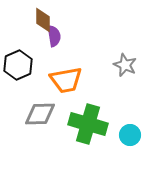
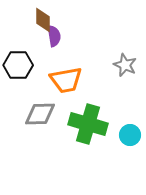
black hexagon: rotated 24 degrees clockwise
